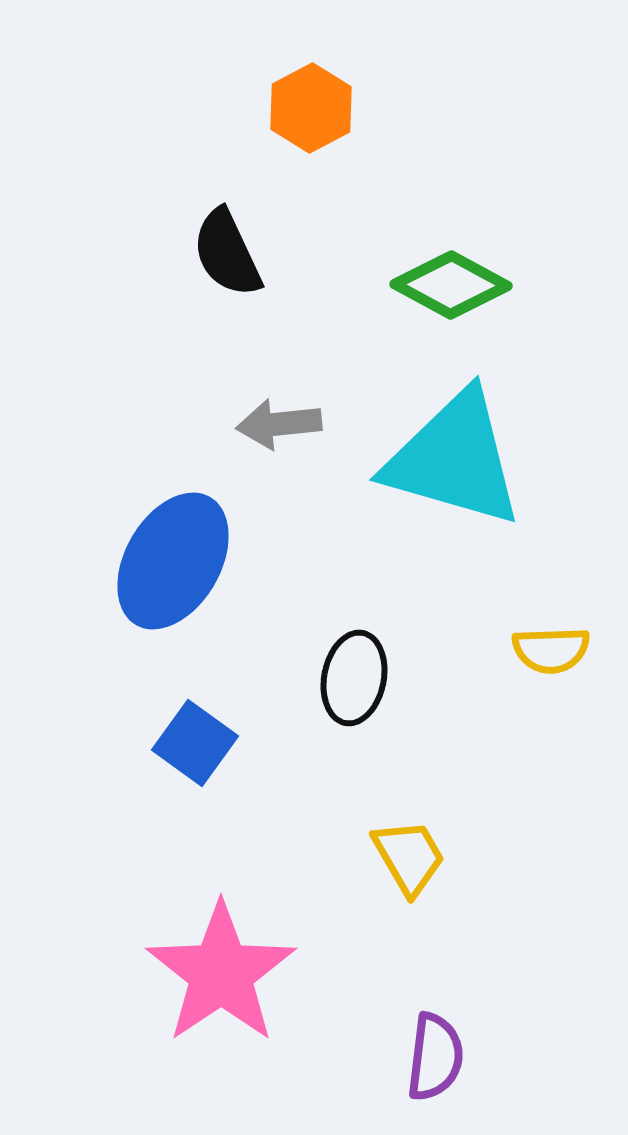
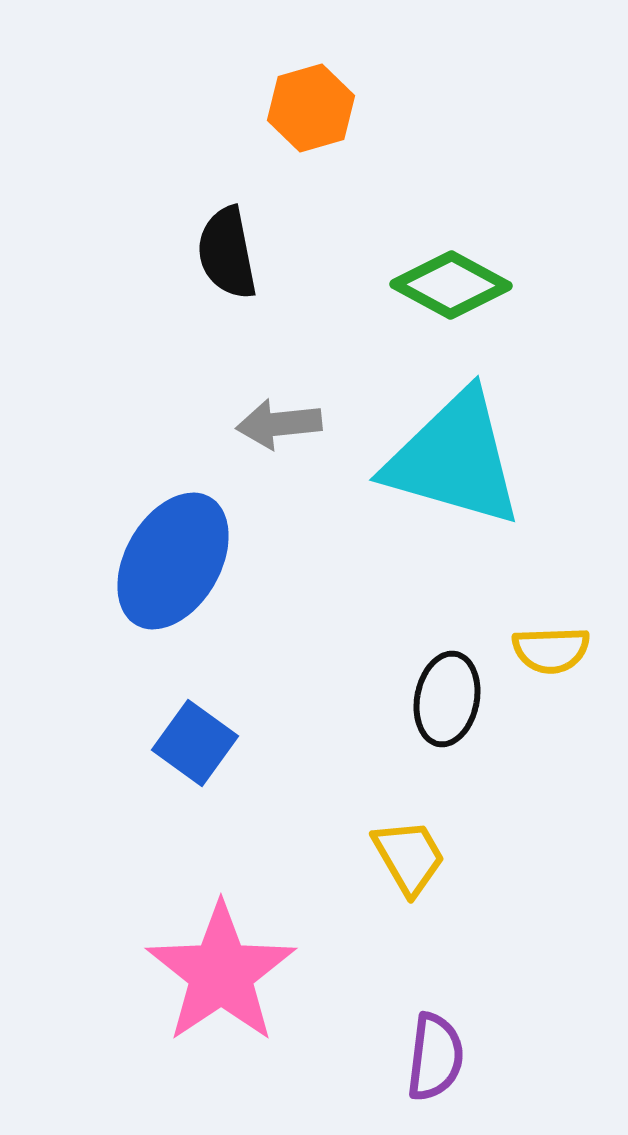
orange hexagon: rotated 12 degrees clockwise
black semicircle: rotated 14 degrees clockwise
black ellipse: moved 93 px right, 21 px down
